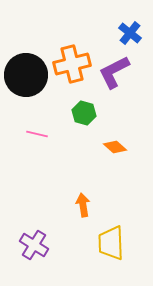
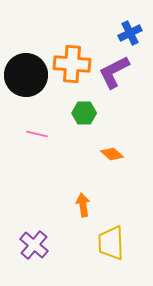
blue cross: rotated 25 degrees clockwise
orange cross: rotated 18 degrees clockwise
green hexagon: rotated 15 degrees counterclockwise
orange diamond: moved 3 px left, 7 px down
purple cross: rotated 8 degrees clockwise
